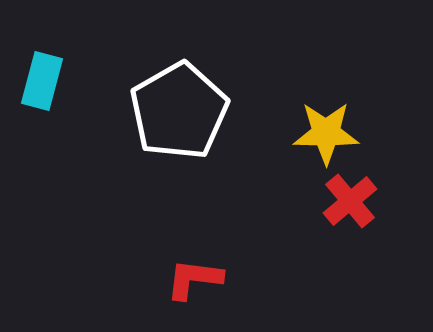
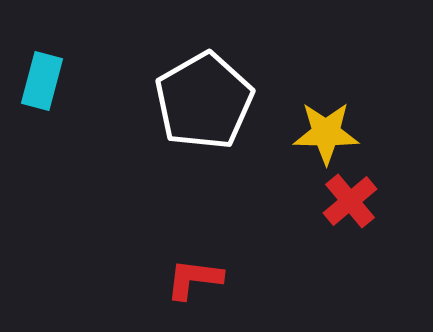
white pentagon: moved 25 px right, 10 px up
